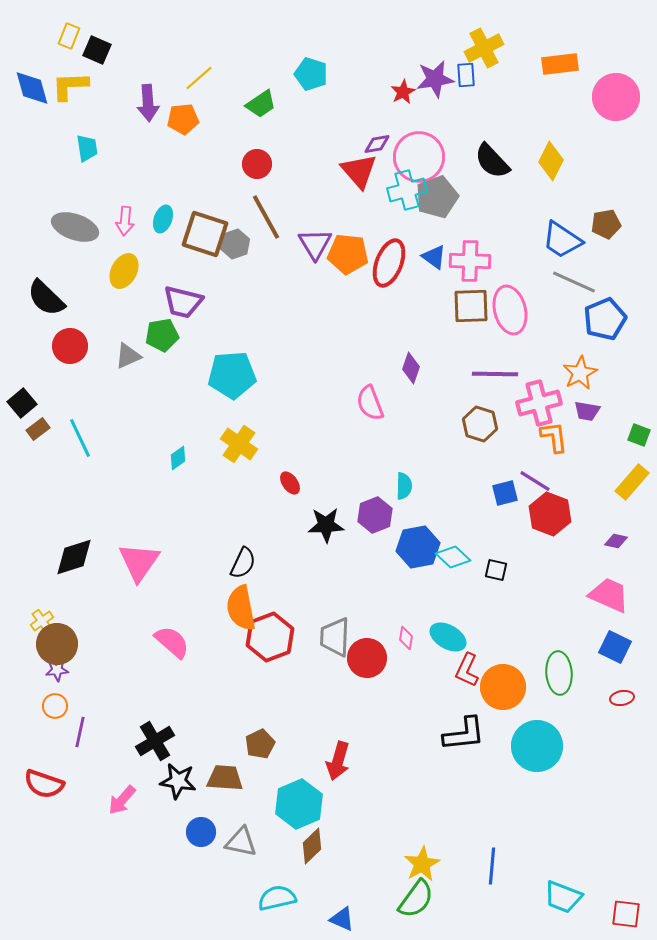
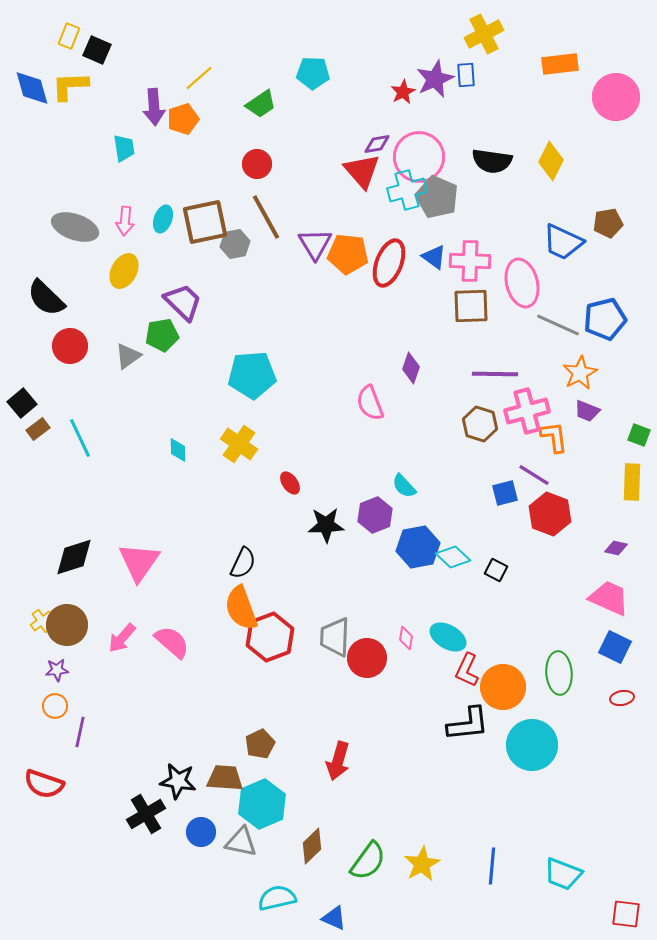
yellow cross at (484, 48): moved 14 px up
cyan pentagon at (311, 74): moved 2 px right, 1 px up; rotated 16 degrees counterclockwise
purple star at (435, 79): rotated 15 degrees counterclockwise
purple arrow at (148, 103): moved 6 px right, 4 px down
orange pentagon at (183, 119): rotated 12 degrees counterclockwise
cyan trapezoid at (87, 148): moved 37 px right
black semicircle at (492, 161): rotated 39 degrees counterclockwise
red triangle at (359, 171): moved 3 px right
gray pentagon at (437, 197): rotated 27 degrees counterclockwise
brown pentagon at (606, 224): moved 2 px right, 1 px up
brown square at (205, 234): moved 12 px up; rotated 30 degrees counterclockwise
blue trapezoid at (562, 240): moved 1 px right, 2 px down; rotated 9 degrees counterclockwise
gray hexagon at (235, 244): rotated 8 degrees clockwise
gray line at (574, 282): moved 16 px left, 43 px down
purple trapezoid at (183, 302): rotated 150 degrees counterclockwise
pink ellipse at (510, 310): moved 12 px right, 27 px up
blue pentagon at (605, 319): rotated 9 degrees clockwise
gray triangle at (128, 356): rotated 12 degrees counterclockwise
cyan pentagon at (232, 375): moved 20 px right
pink cross at (539, 403): moved 12 px left, 8 px down
purple trapezoid at (587, 411): rotated 12 degrees clockwise
cyan diamond at (178, 458): moved 8 px up; rotated 55 degrees counterclockwise
purple line at (535, 481): moved 1 px left, 6 px up
yellow rectangle at (632, 482): rotated 39 degrees counterclockwise
cyan semicircle at (404, 486): rotated 136 degrees clockwise
purple diamond at (616, 541): moved 7 px down
black square at (496, 570): rotated 15 degrees clockwise
pink trapezoid at (609, 595): moved 3 px down
orange semicircle at (241, 608): rotated 9 degrees counterclockwise
brown circle at (57, 644): moved 10 px right, 19 px up
black L-shape at (464, 734): moved 4 px right, 10 px up
black cross at (155, 741): moved 9 px left, 73 px down
cyan circle at (537, 746): moved 5 px left, 1 px up
pink arrow at (122, 800): moved 162 px up
cyan hexagon at (299, 804): moved 37 px left
cyan trapezoid at (563, 897): moved 23 px up
green semicircle at (416, 899): moved 48 px left, 38 px up
blue triangle at (342, 919): moved 8 px left, 1 px up
